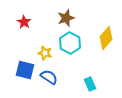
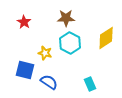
brown star: rotated 18 degrees clockwise
yellow diamond: rotated 15 degrees clockwise
blue semicircle: moved 5 px down
